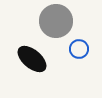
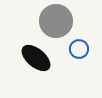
black ellipse: moved 4 px right, 1 px up
